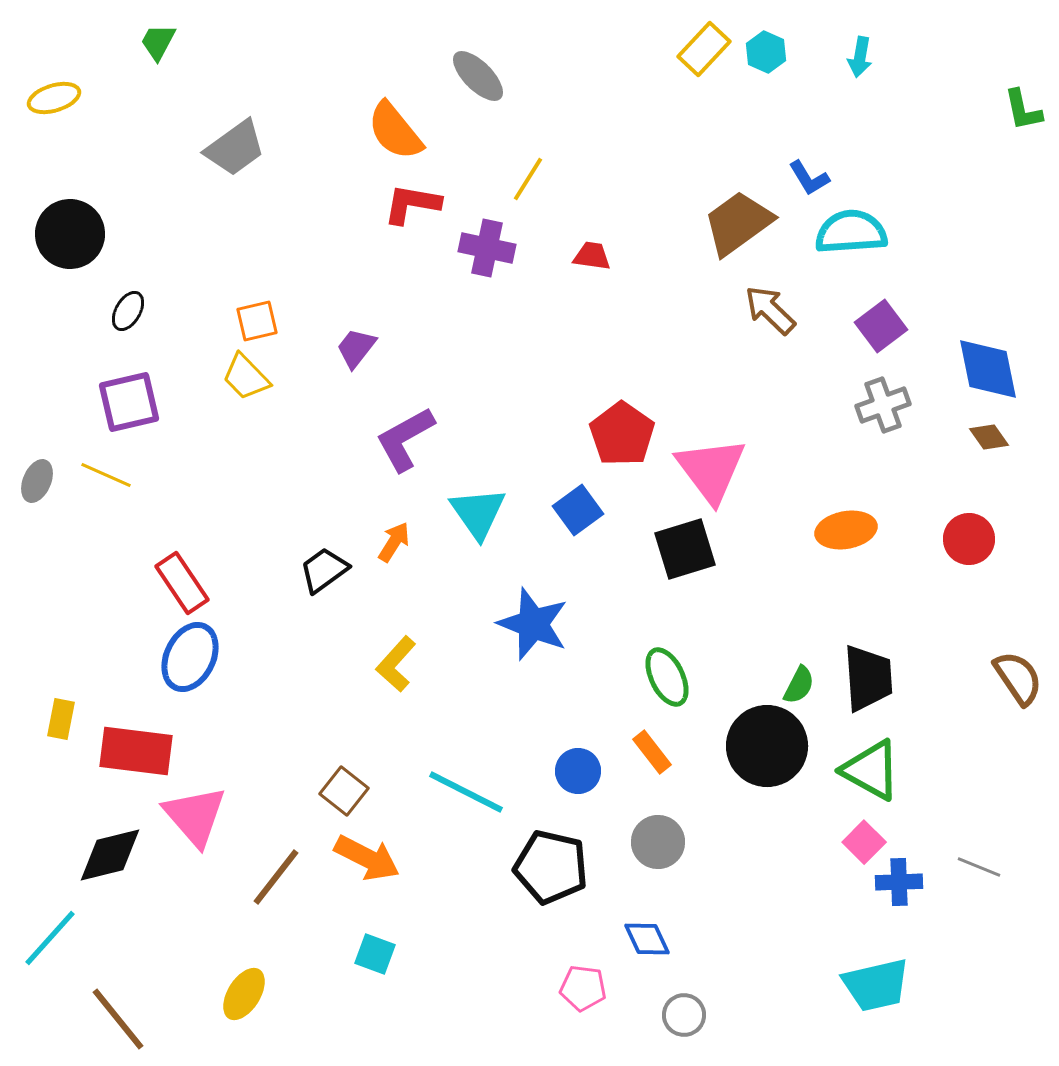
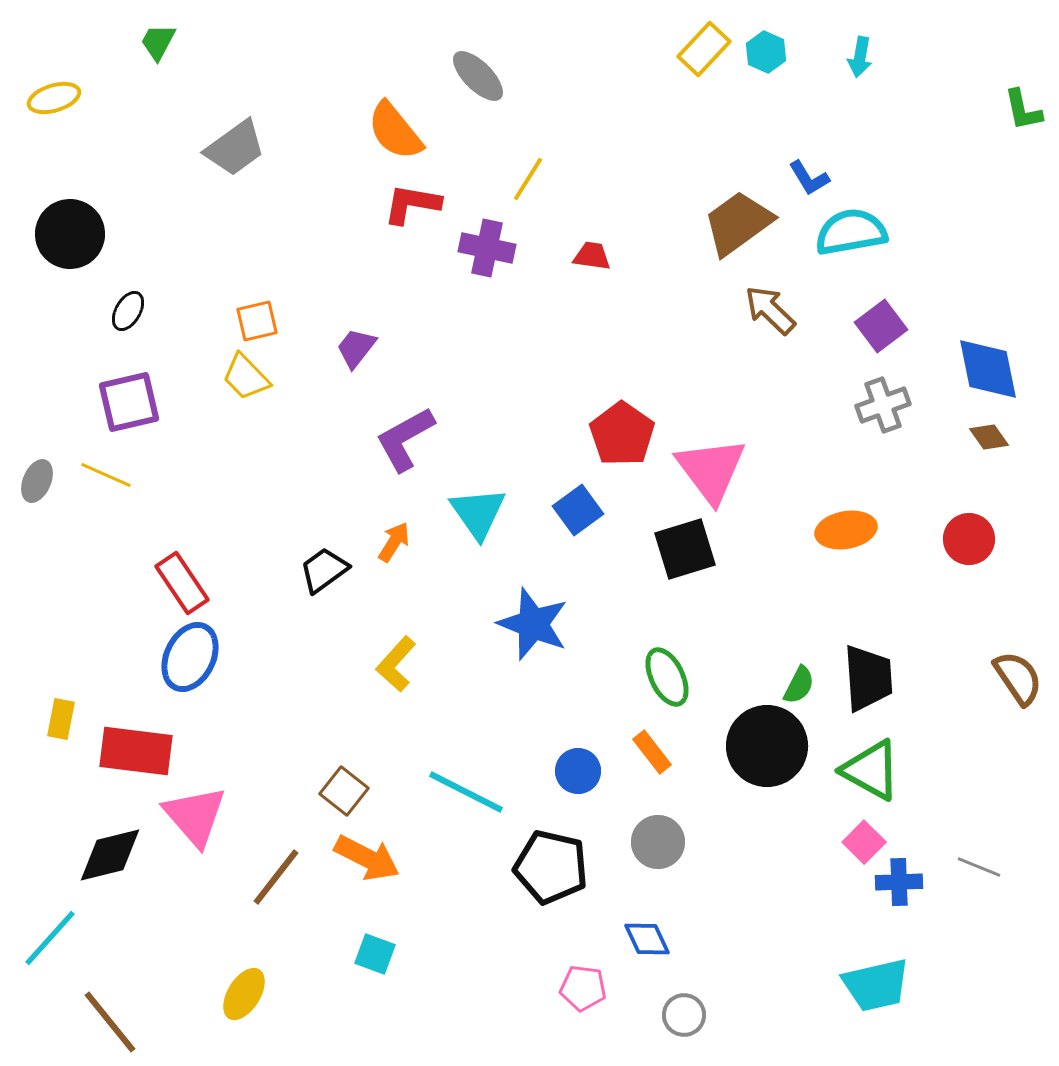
cyan semicircle at (851, 232): rotated 6 degrees counterclockwise
brown line at (118, 1019): moved 8 px left, 3 px down
